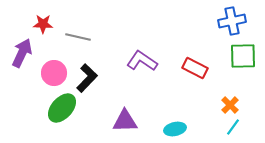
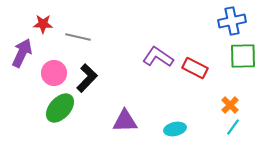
purple L-shape: moved 16 px right, 4 px up
green ellipse: moved 2 px left
